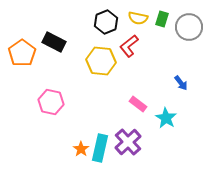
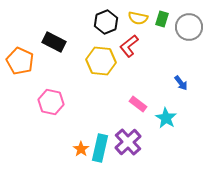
orange pentagon: moved 2 px left, 8 px down; rotated 12 degrees counterclockwise
